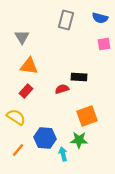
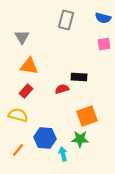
blue semicircle: moved 3 px right
yellow semicircle: moved 2 px right, 2 px up; rotated 18 degrees counterclockwise
green star: moved 1 px right, 1 px up
